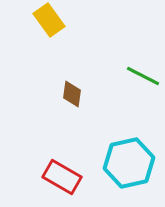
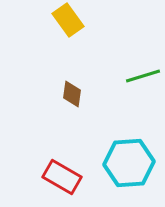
yellow rectangle: moved 19 px right
green line: rotated 44 degrees counterclockwise
cyan hexagon: rotated 9 degrees clockwise
